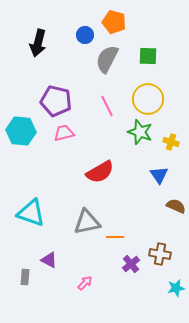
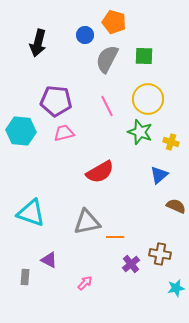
green square: moved 4 px left
purple pentagon: rotated 8 degrees counterclockwise
blue triangle: rotated 24 degrees clockwise
